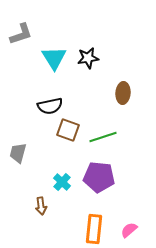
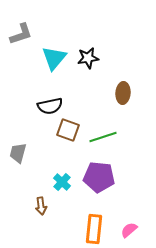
cyan triangle: rotated 12 degrees clockwise
